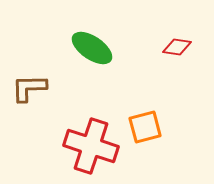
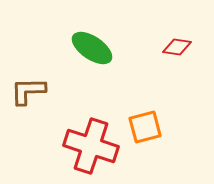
brown L-shape: moved 1 px left, 3 px down
